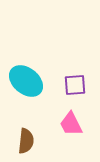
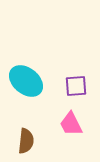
purple square: moved 1 px right, 1 px down
